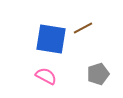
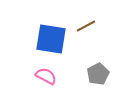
brown line: moved 3 px right, 2 px up
gray pentagon: rotated 10 degrees counterclockwise
